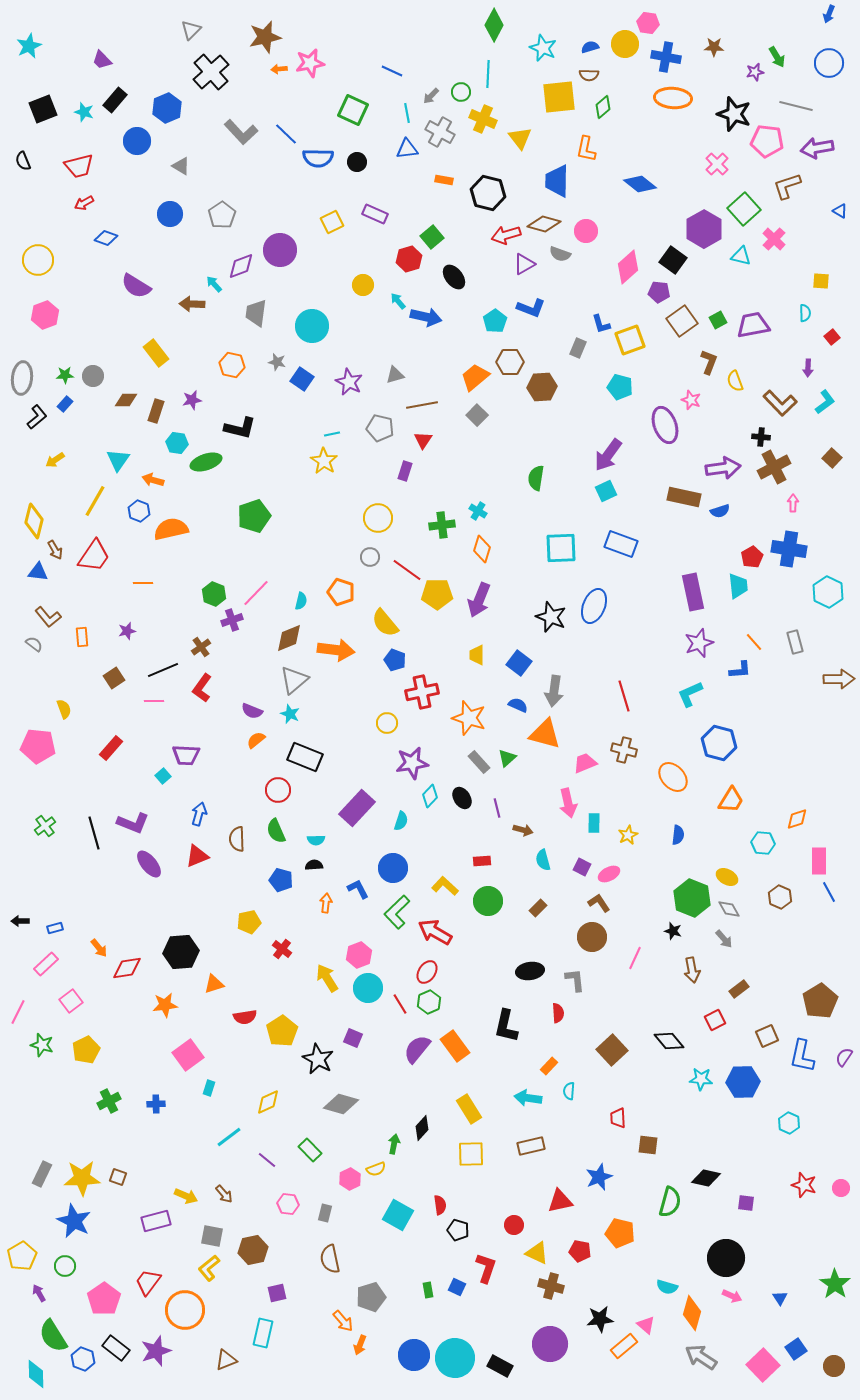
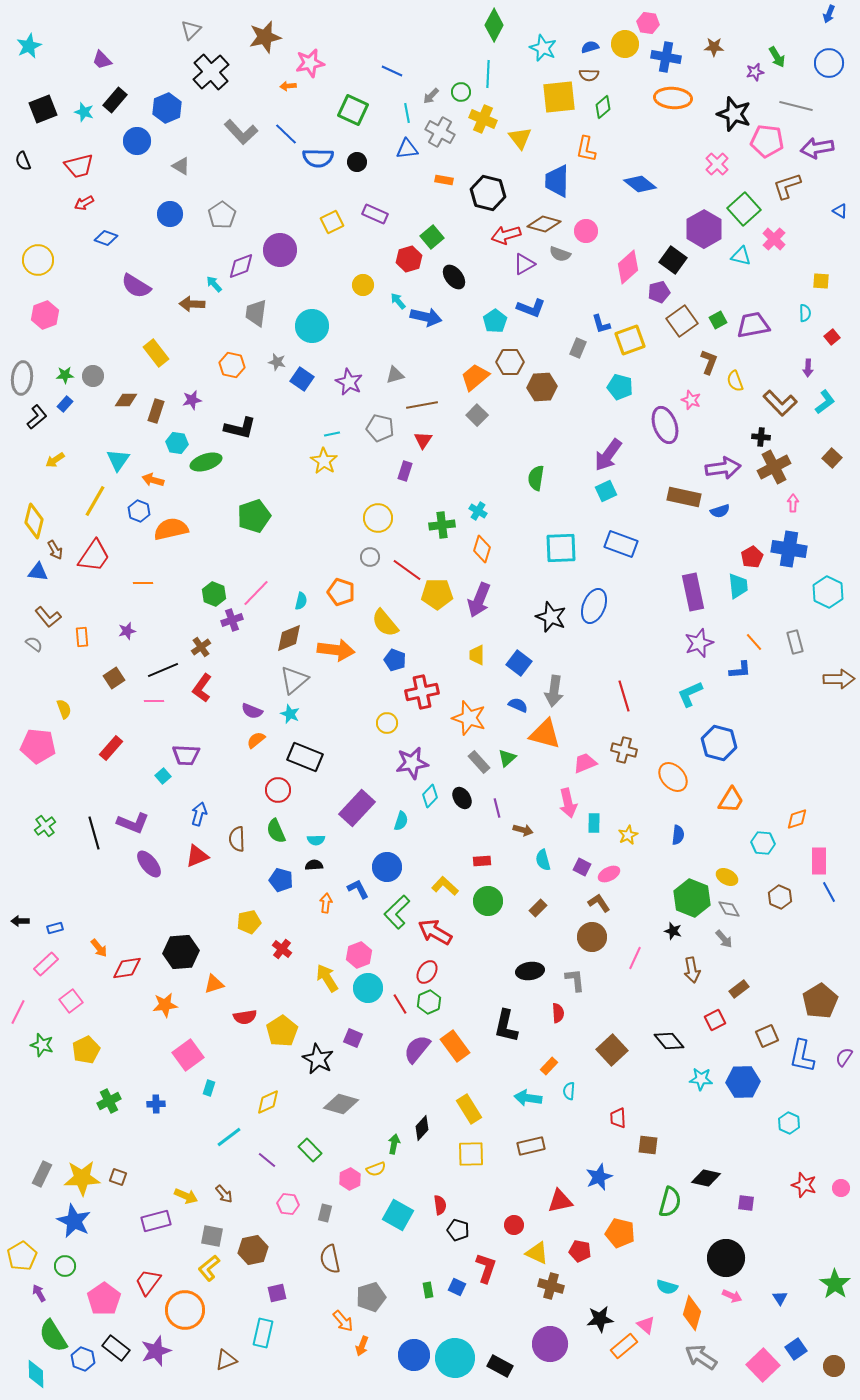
orange arrow at (279, 69): moved 9 px right, 17 px down
purple pentagon at (659, 292): rotated 20 degrees counterclockwise
blue circle at (393, 868): moved 6 px left, 1 px up
orange arrow at (360, 1345): moved 2 px right, 1 px down
